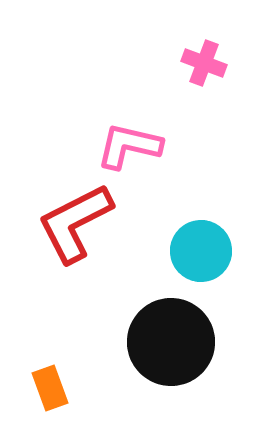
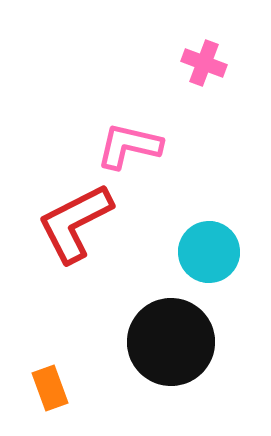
cyan circle: moved 8 px right, 1 px down
